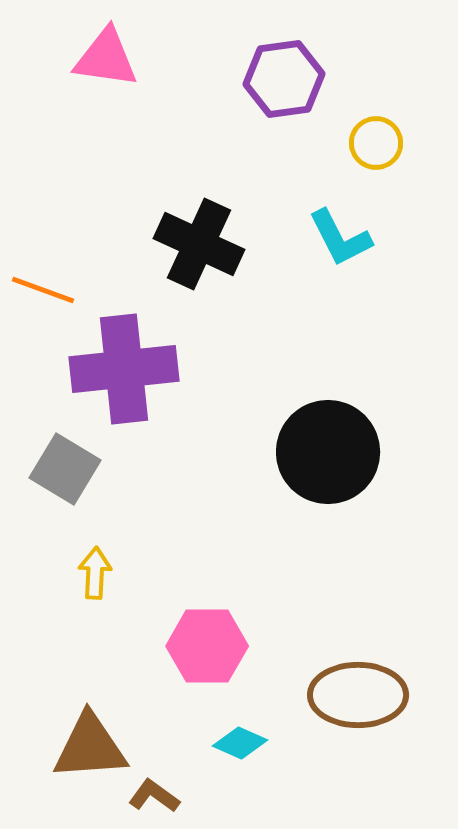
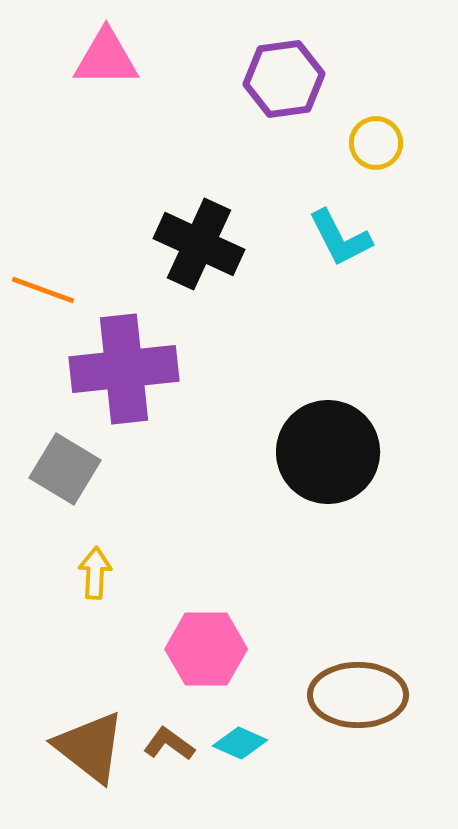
pink triangle: rotated 8 degrees counterclockwise
pink hexagon: moved 1 px left, 3 px down
brown triangle: rotated 42 degrees clockwise
brown L-shape: moved 15 px right, 52 px up
